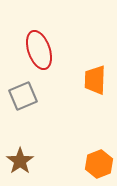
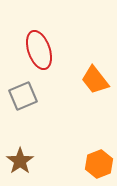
orange trapezoid: rotated 40 degrees counterclockwise
